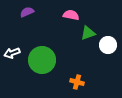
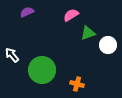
pink semicircle: rotated 42 degrees counterclockwise
white arrow: moved 2 px down; rotated 70 degrees clockwise
green circle: moved 10 px down
orange cross: moved 2 px down
